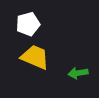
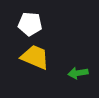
white pentagon: moved 2 px right; rotated 20 degrees clockwise
